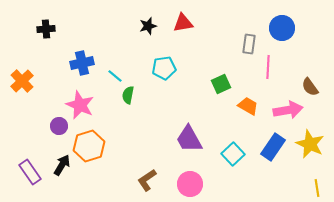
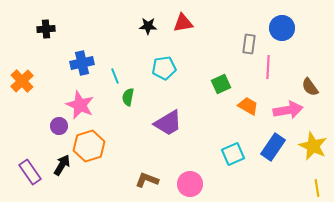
black star: rotated 18 degrees clockwise
cyan line: rotated 28 degrees clockwise
green semicircle: moved 2 px down
purple trapezoid: moved 21 px left, 16 px up; rotated 92 degrees counterclockwise
yellow star: moved 3 px right, 2 px down
cyan square: rotated 20 degrees clockwise
brown L-shape: rotated 55 degrees clockwise
